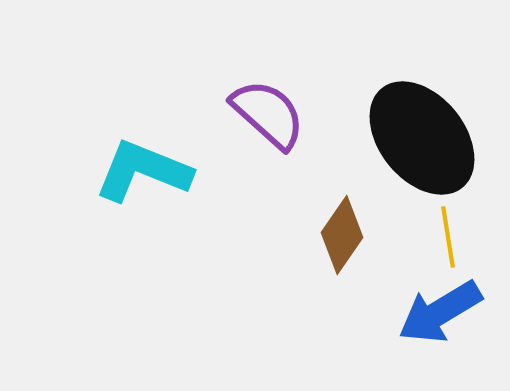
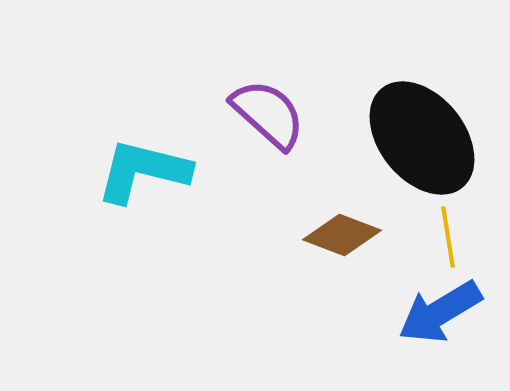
cyan L-shape: rotated 8 degrees counterclockwise
brown diamond: rotated 76 degrees clockwise
